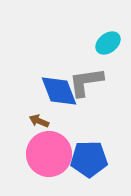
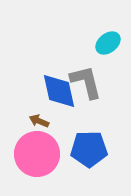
gray L-shape: rotated 84 degrees clockwise
blue diamond: rotated 9 degrees clockwise
pink circle: moved 12 px left
blue pentagon: moved 10 px up
